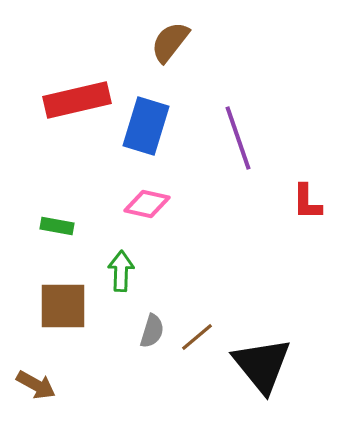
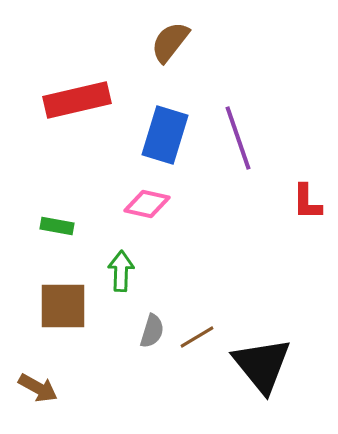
blue rectangle: moved 19 px right, 9 px down
brown line: rotated 9 degrees clockwise
brown arrow: moved 2 px right, 3 px down
